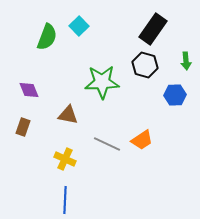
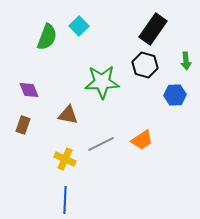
brown rectangle: moved 2 px up
gray line: moved 6 px left; rotated 52 degrees counterclockwise
